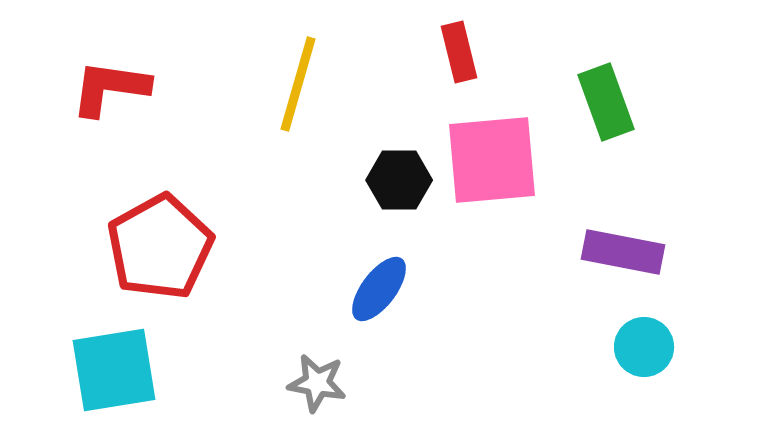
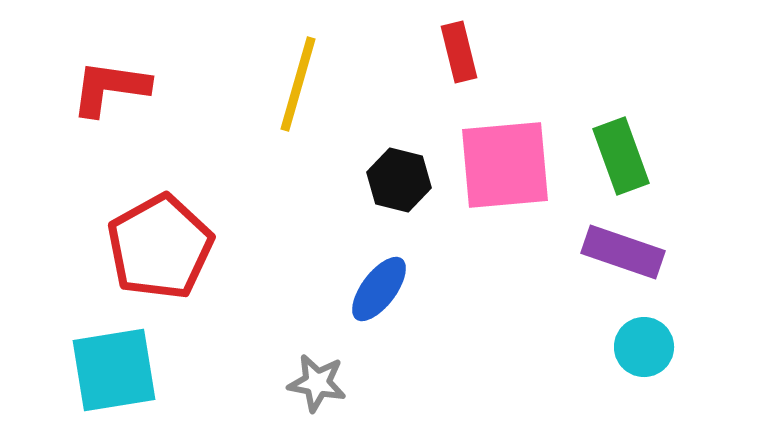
green rectangle: moved 15 px right, 54 px down
pink square: moved 13 px right, 5 px down
black hexagon: rotated 14 degrees clockwise
purple rectangle: rotated 8 degrees clockwise
